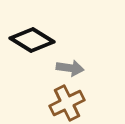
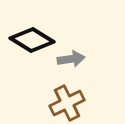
gray arrow: moved 1 px right, 9 px up; rotated 16 degrees counterclockwise
